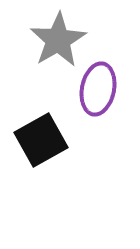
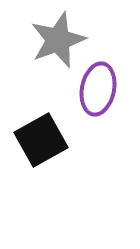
gray star: rotated 10 degrees clockwise
